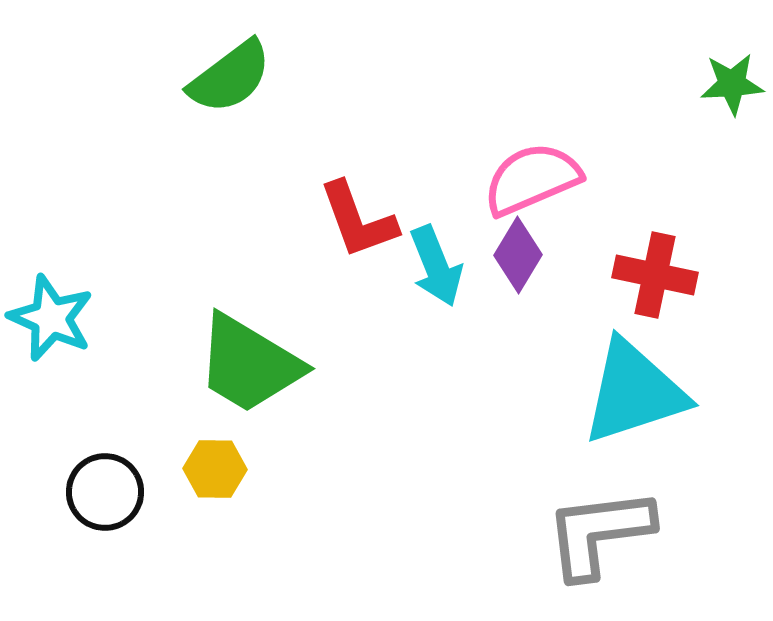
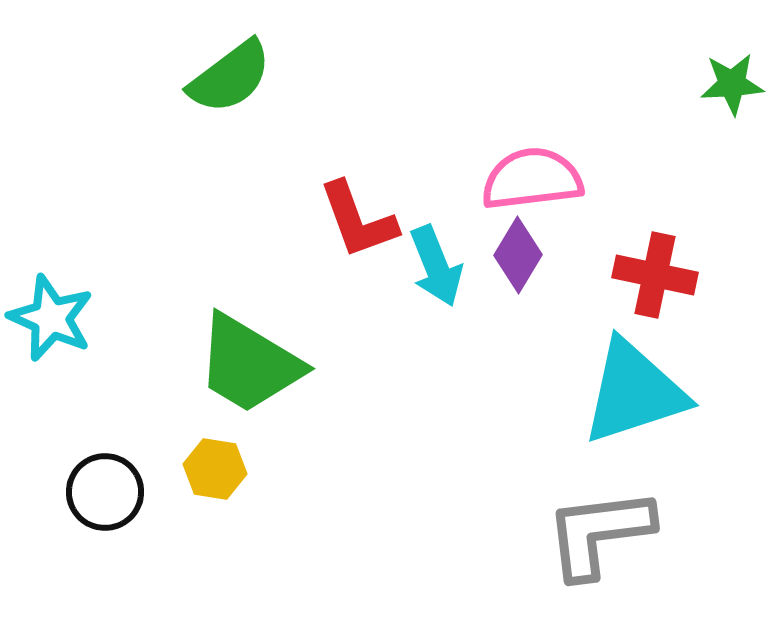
pink semicircle: rotated 16 degrees clockwise
yellow hexagon: rotated 8 degrees clockwise
